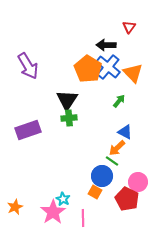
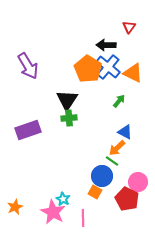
orange triangle: rotated 20 degrees counterclockwise
pink star: rotated 10 degrees counterclockwise
